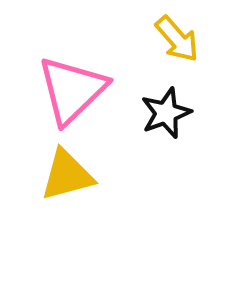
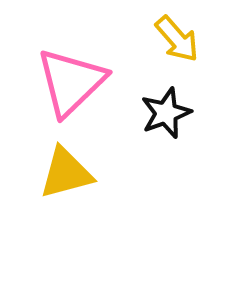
pink triangle: moved 1 px left, 8 px up
yellow triangle: moved 1 px left, 2 px up
